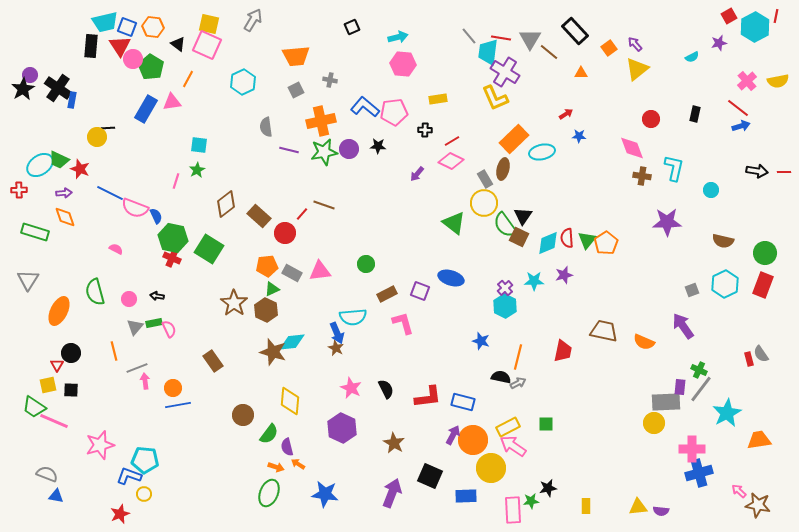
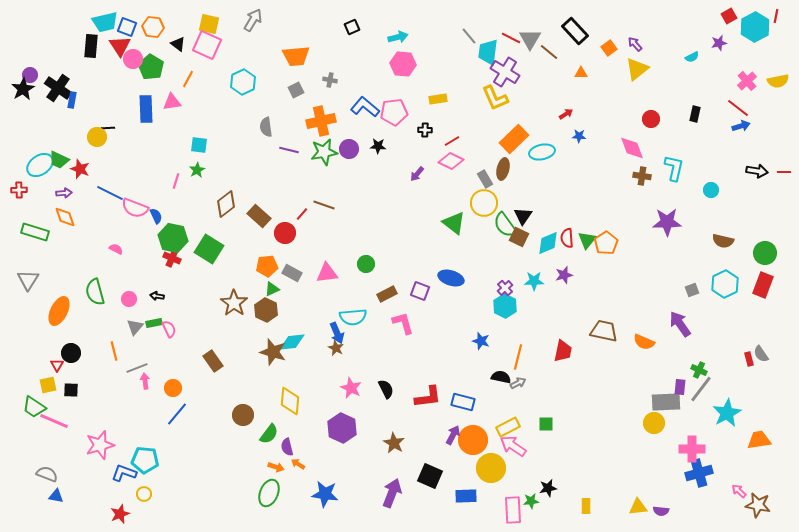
red line at (501, 38): moved 10 px right; rotated 18 degrees clockwise
blue rectangle at (146, 109): rotated 32 degrees counterclockwise
pink triangle at (320, 271): moved 7 px right, 2 px down
purple arrow at (683, 326): moved 3 px left, 2 px up
blue line at (178, 405): moved 1 px left, 9 px down; rotated 40 degrees counterclockwise
blue L-shape at (129, 476): moved 5 px left, 3 px up
